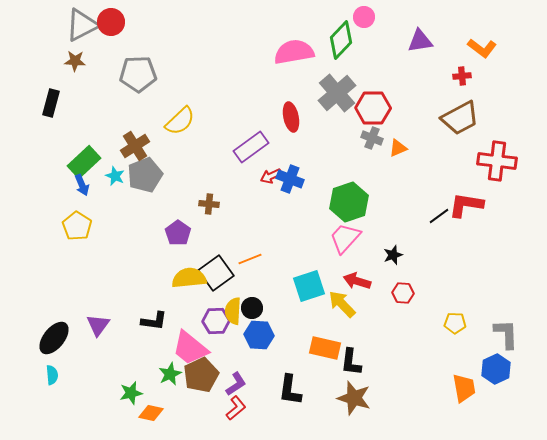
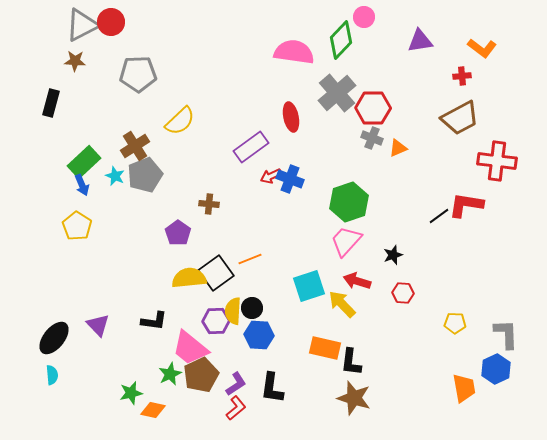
pink semicircle at (294, 52): rotated 18 degrees clockwise
pink trapezoid at (345, 238): moved 1 px right, 3 px down
purple triangle at (98, 325): rotated 20 degrees counterclockwise
black L-shape at (290, 390): moved 18 px left, 2 px up
orange diamond at (151, 413): moved 2 px right, 3 px up
